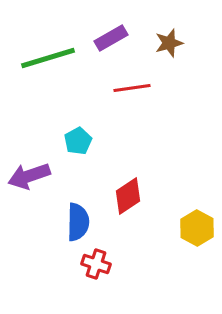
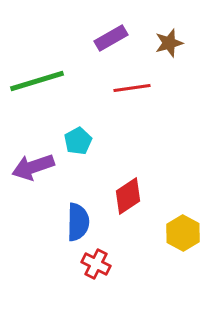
green line: moved 11 px left, 23 px down
purple arrow: moved 4 px right, 9 px up
yellow hexagon: moved 14 px left, 5 px down
red cross: rotated 8 degrees clockwise
